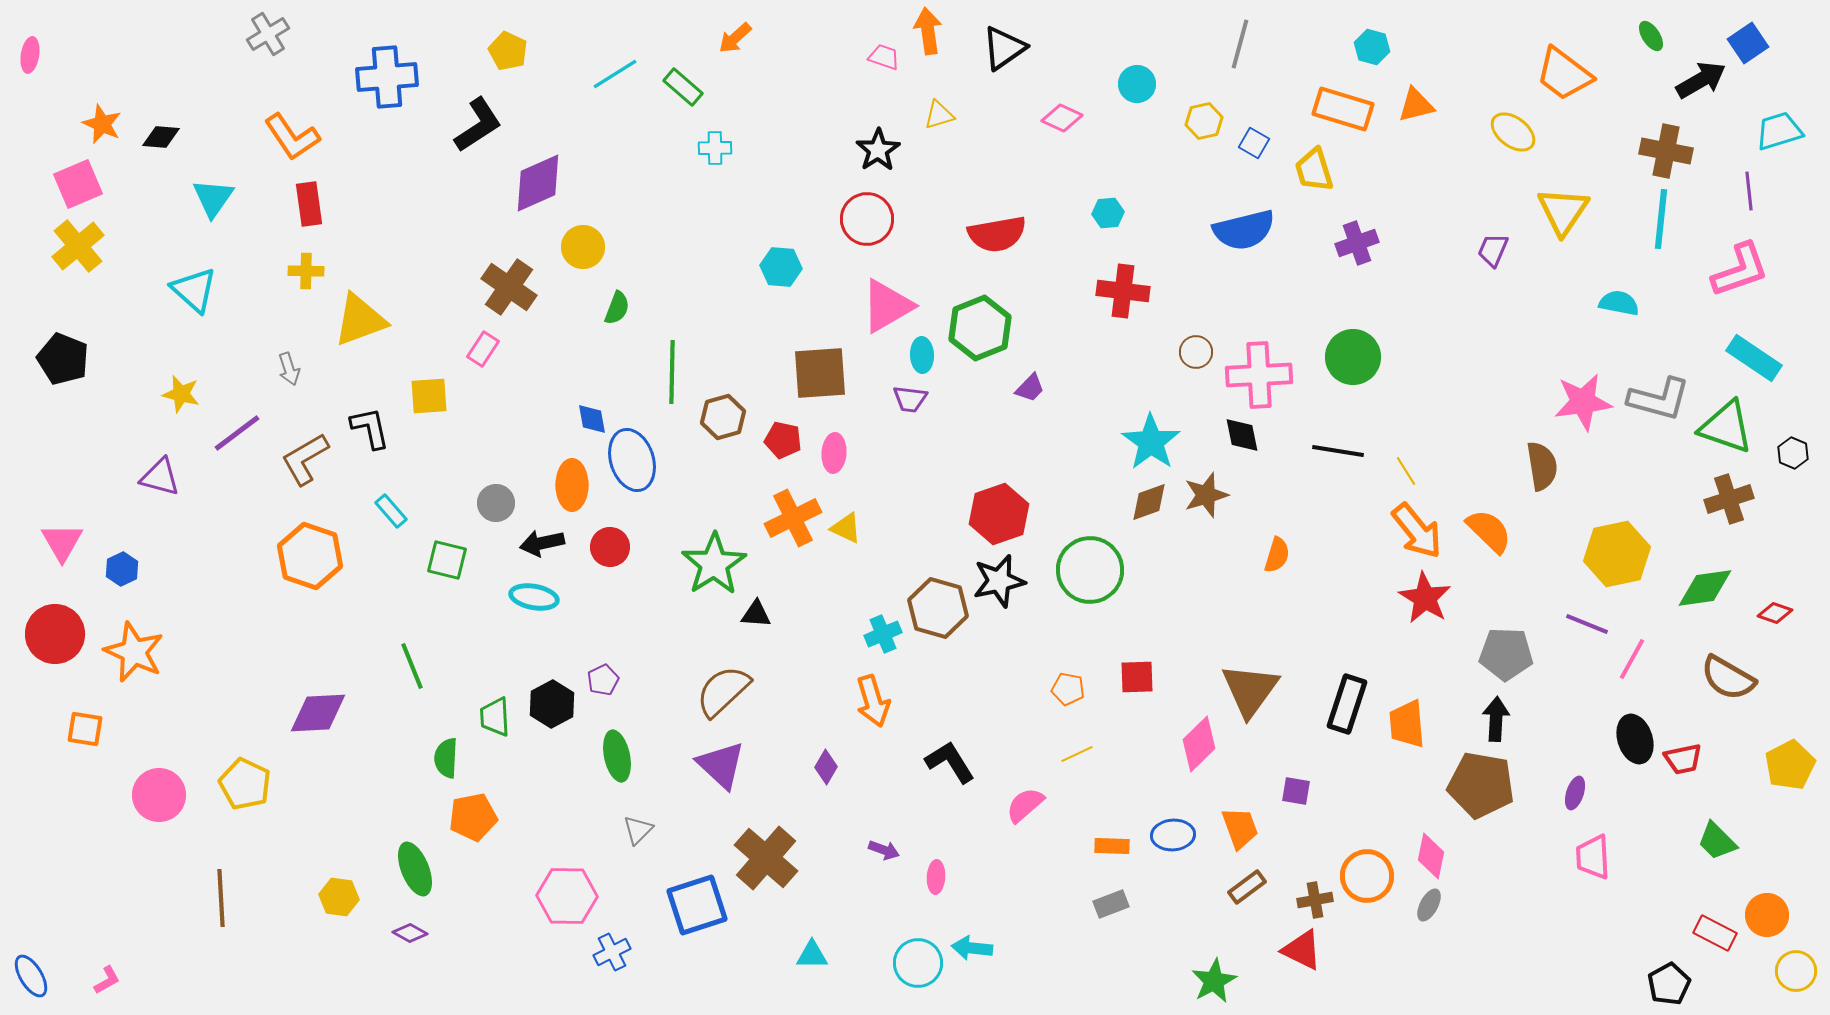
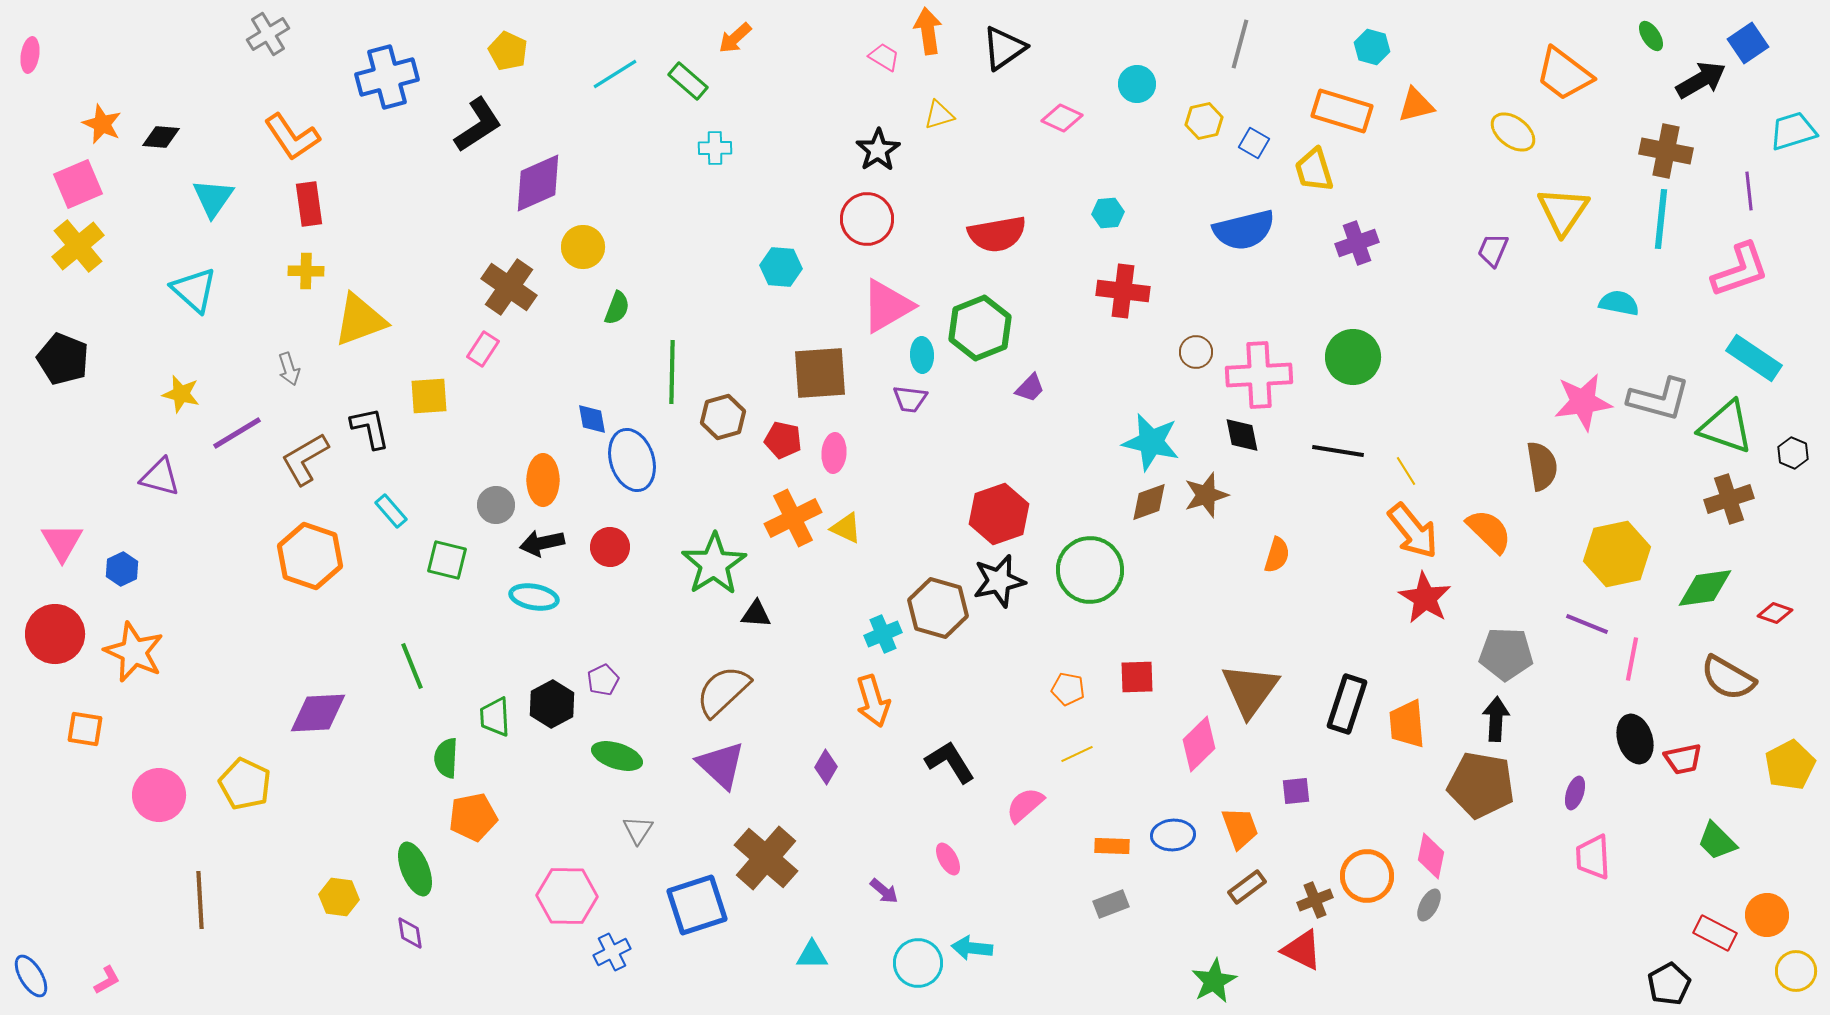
pink trapezoid at (884, 57): rotated 12 degrees clockwise
blue cross at (387, 77): rotated 10 degrees counterclockwise
green rectangle at (683, 87): moved 5 px right, 6 px up
orange rectangle at (1343, 109): moved 1 px left, 2 px down
cyan trapezoid at (1779, 131): moved 14 px right
purple line at (237, 433): rotated 6 degrees clockwise
cyan star at (1151, 442): rotated 22 degrees counterclockwise
orange ellipse at (572, 485): moved 29 px left, 5 px up
gray circle at (496, 503): moved 2 px down
orange arrow at (1417, 531): moved 4 px left
pink line at (1632, 659): rotated 18 degrees counterclockwise
green ellipse at (617, 756): rotated 60 degrees counterclockwise
purple square at (1296, 791): rotated 16 degrees counterclockwise
gray triangle at (638, 830): rotated 12 degrees counterclockwise
purple arrow at (884, 850): moved 41 px down; rotated 20 degrees clockwise
pink ellipse at (936, 877): moved 12 px right, 18 px up; rotated 32 degrees counterclockwise
brown line at (221, 898): moved 21 px left, 2 px down
brown cross at (1315, 900): rotated 12 degrees counterclockwise
purple diamond at (410, 933): rotated 52 degrees clockwise
